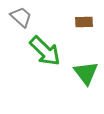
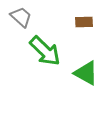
green triangle: rotated 24 degrees counterclockwise
